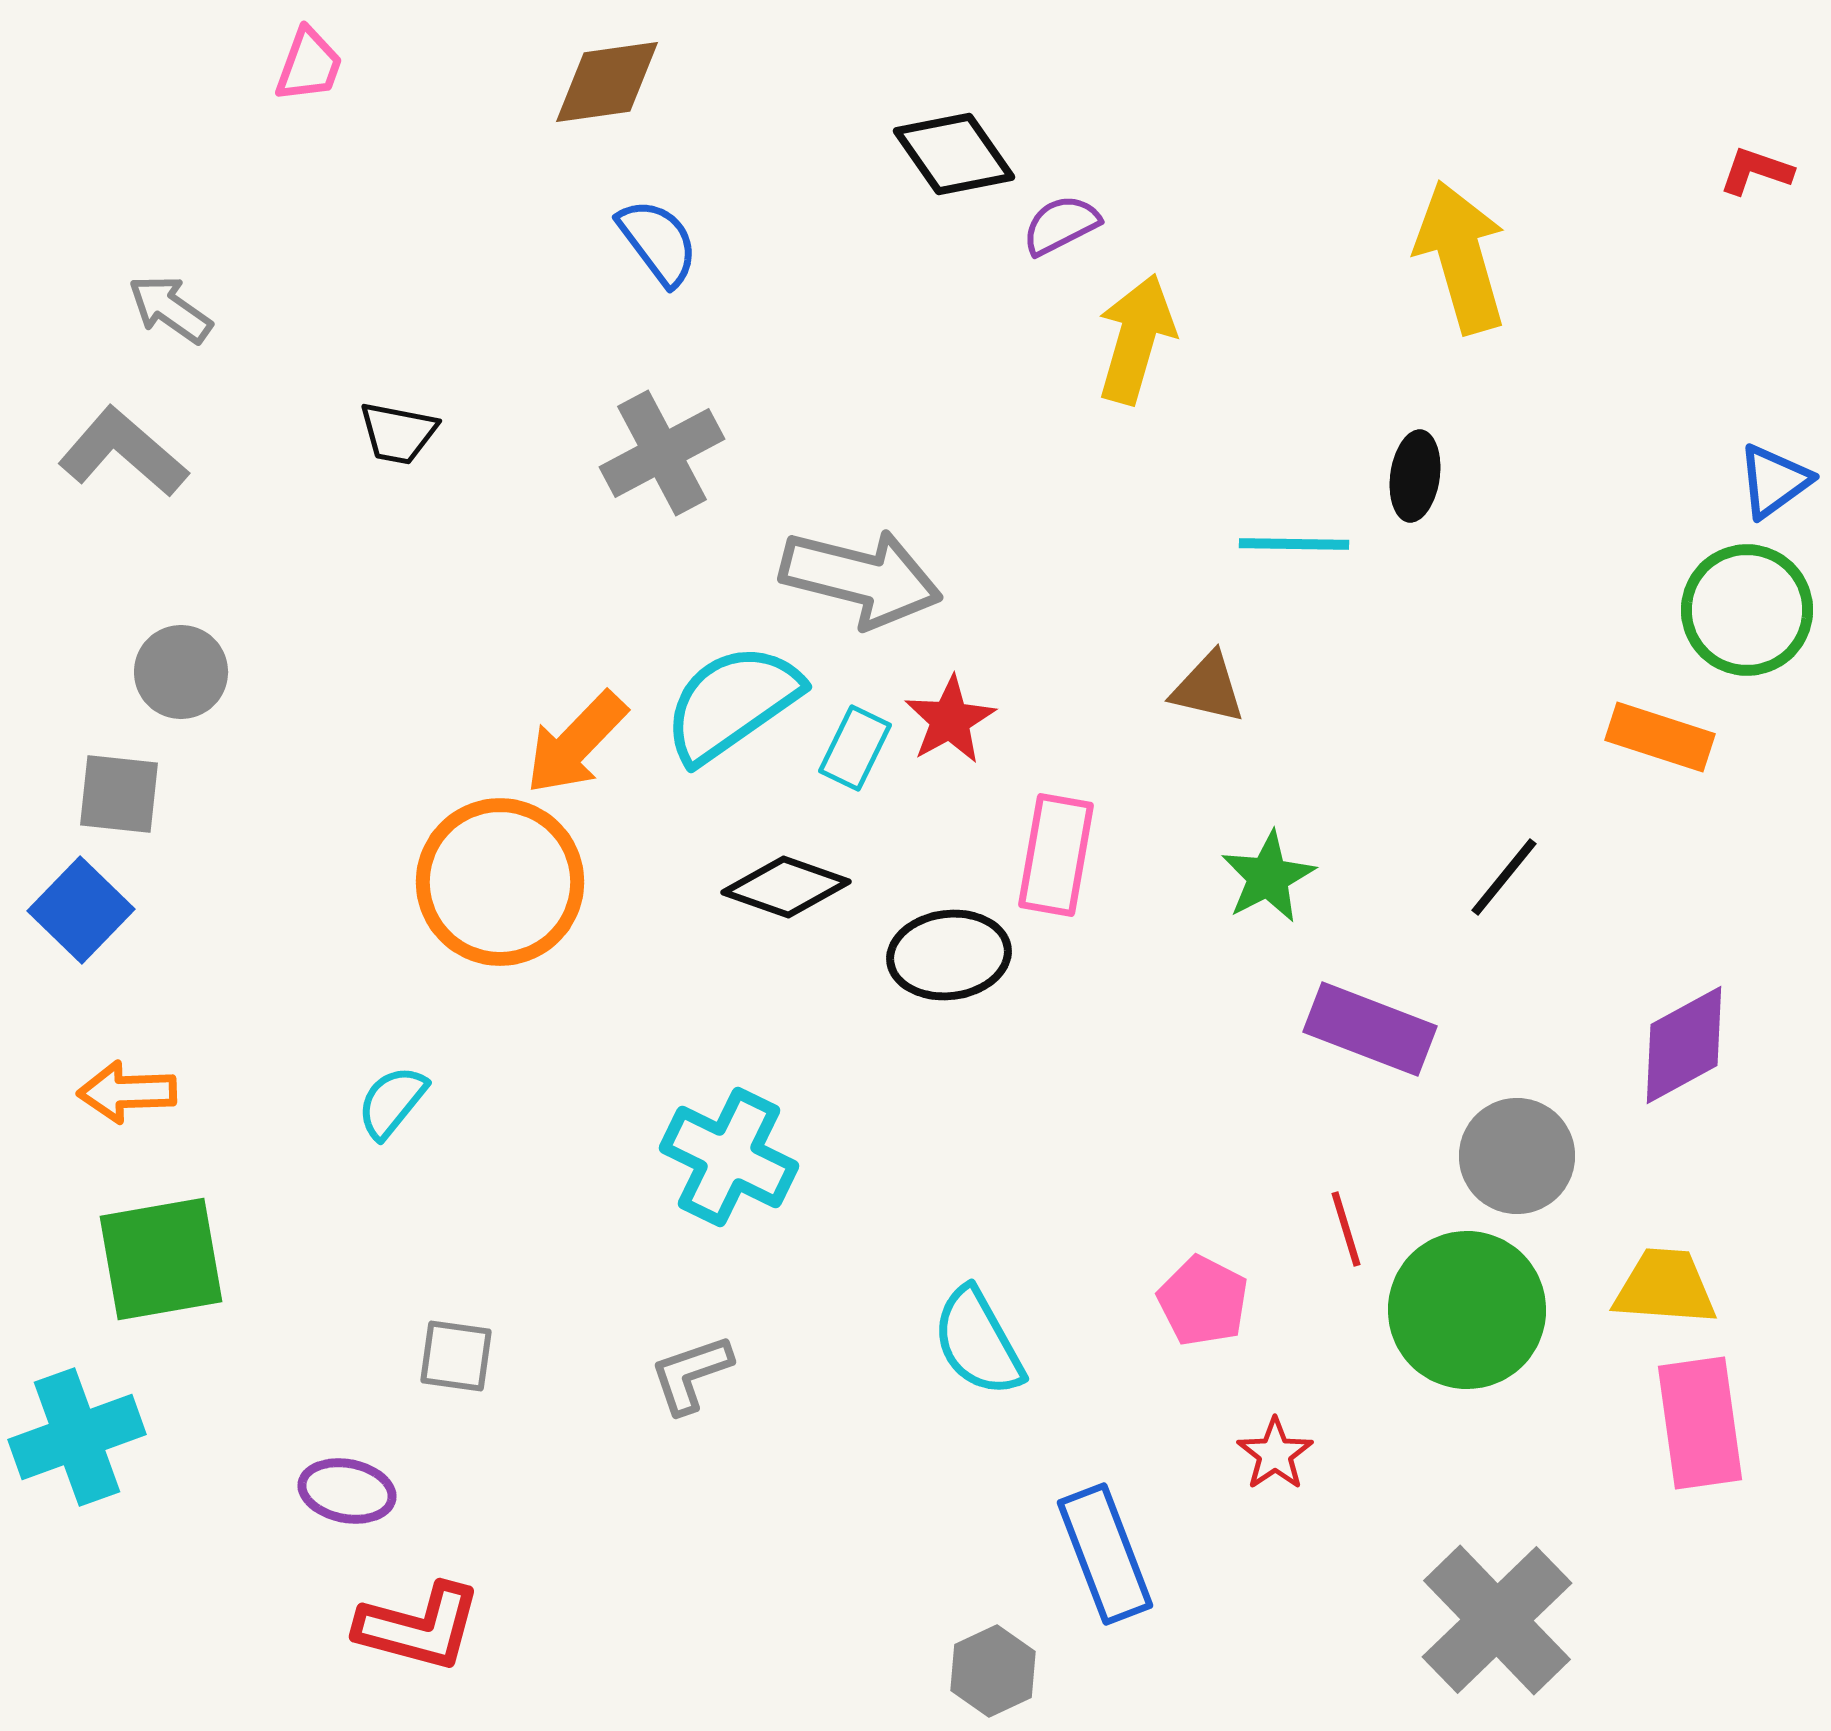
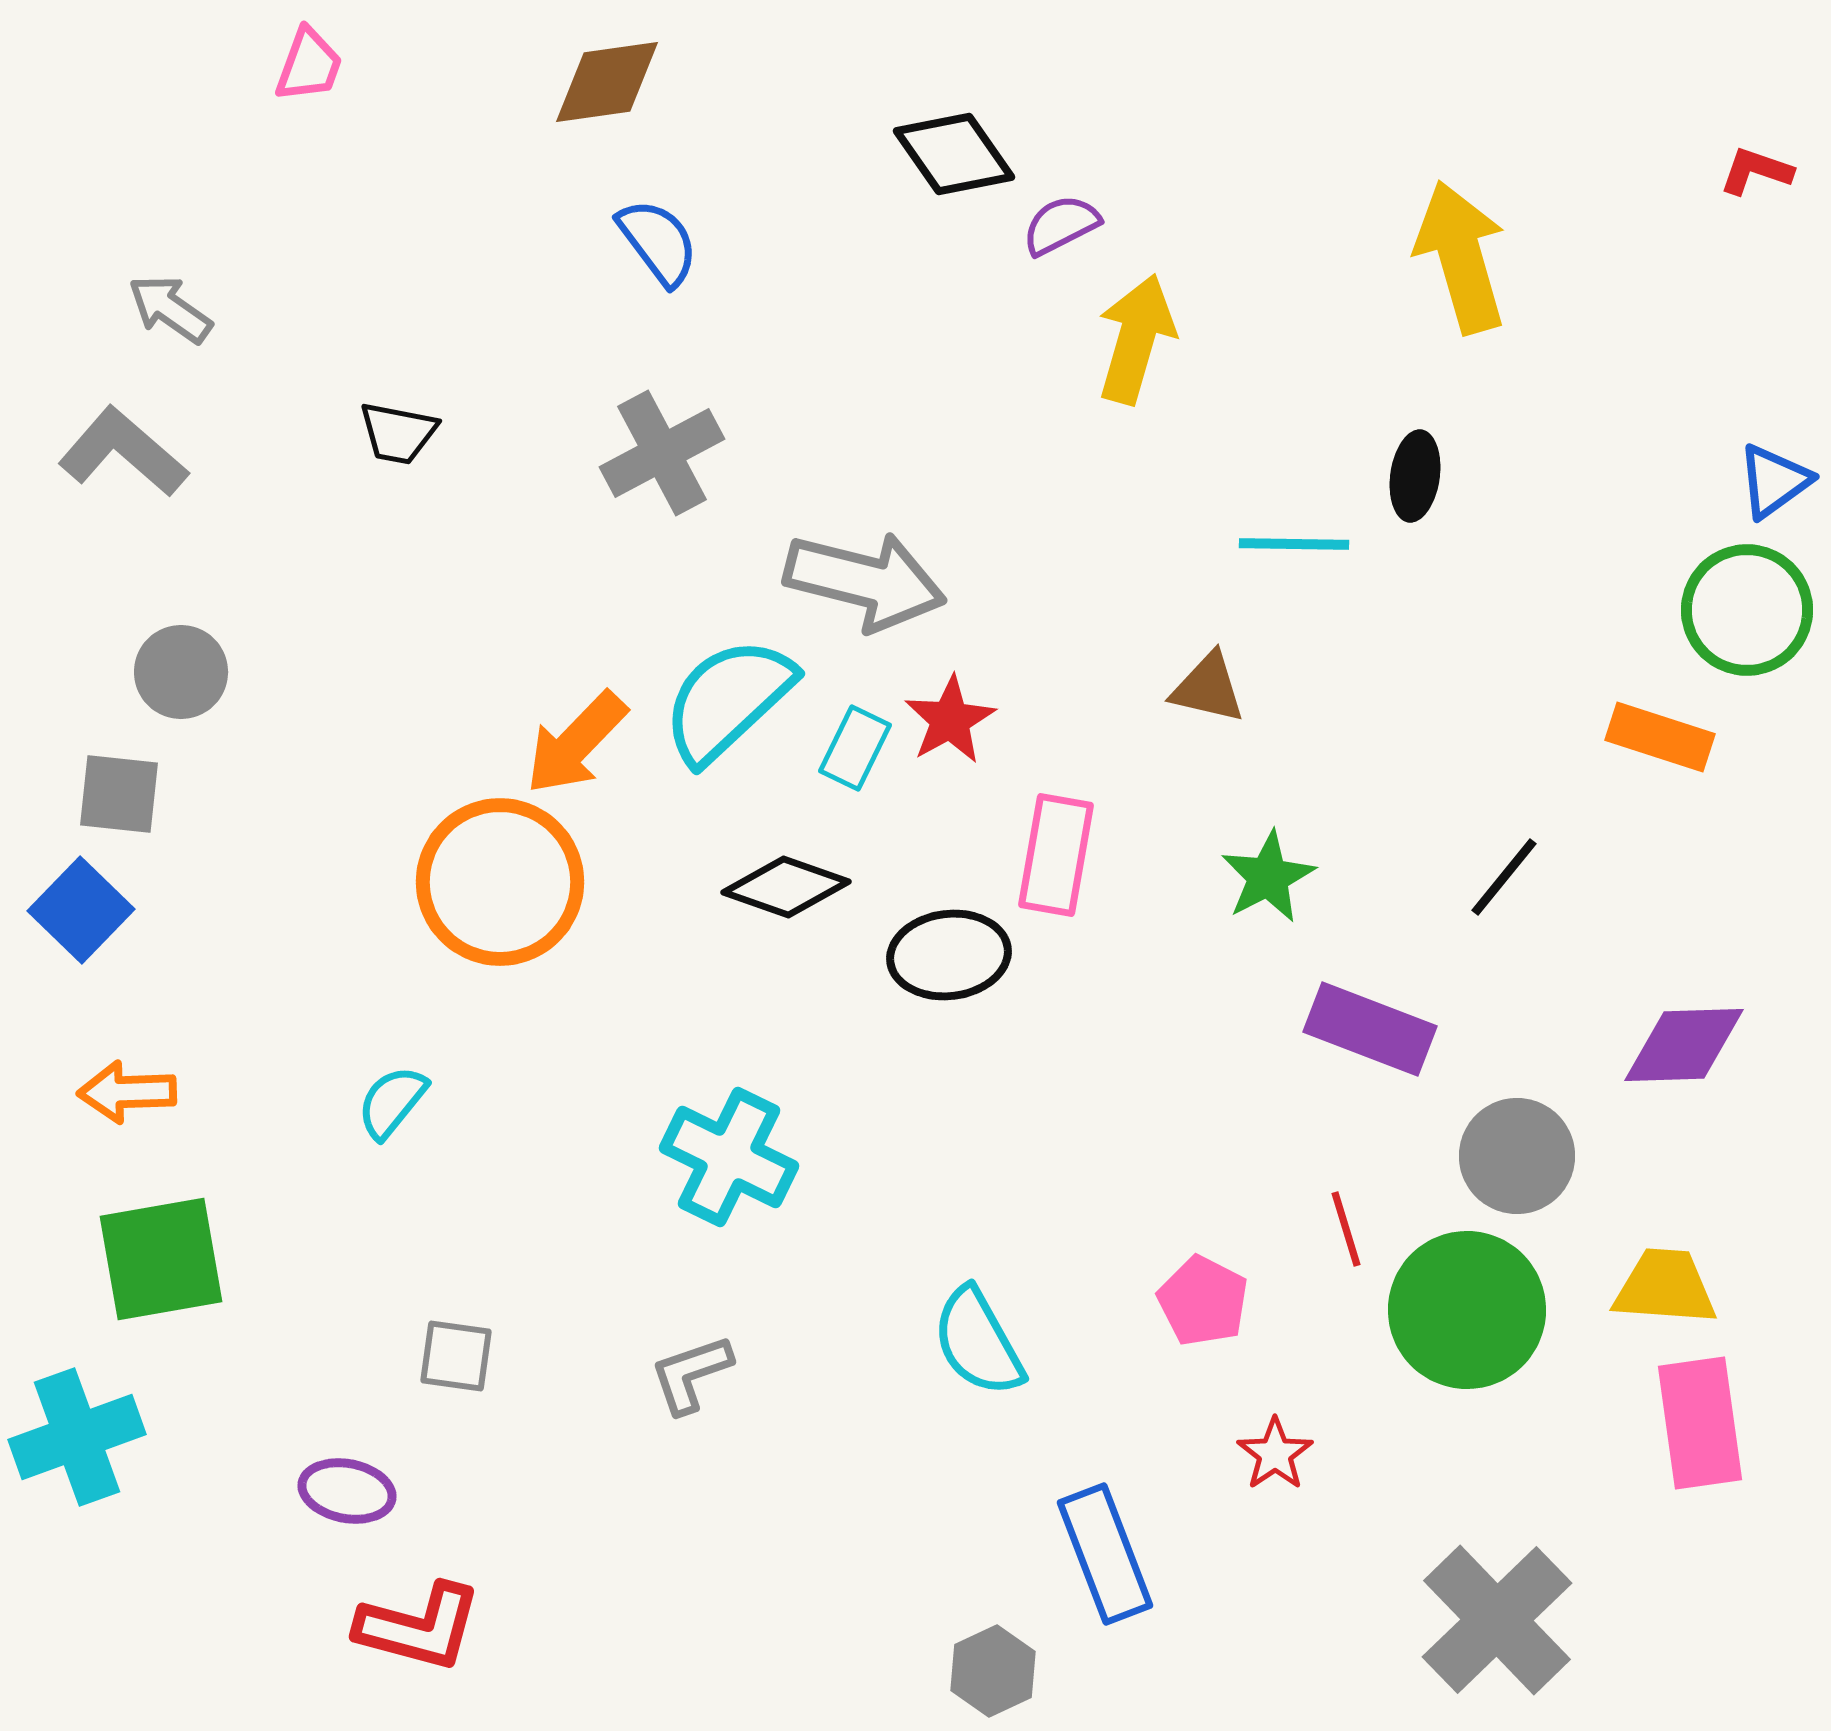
gray arrow at (861, 578): moved 4 px right, 3 px down
cyan semicircle at (732, 703): moved 4 px left, 3 px up; rotated 8 degrees counterclockwise
purple diamond at (1684, 1045): rotated 27 degrees clockwise
